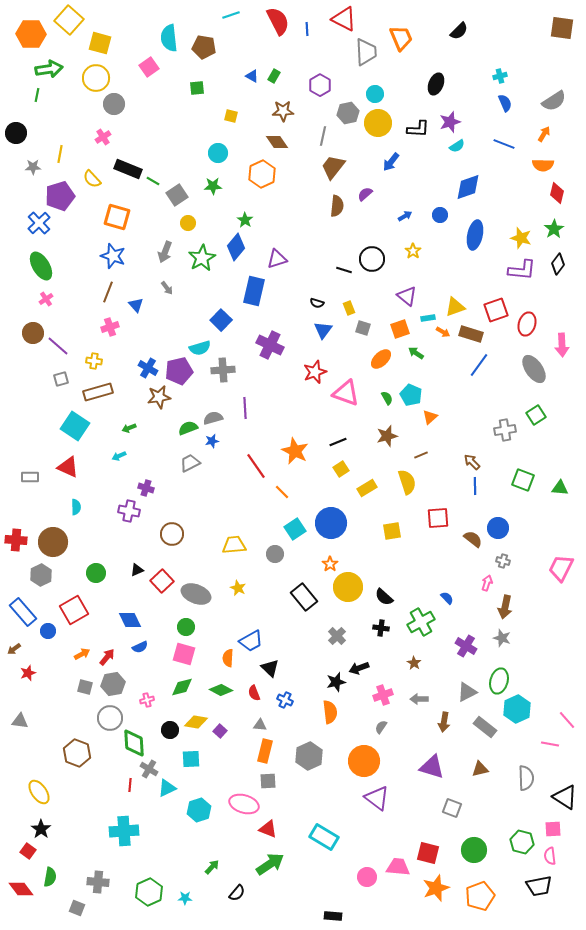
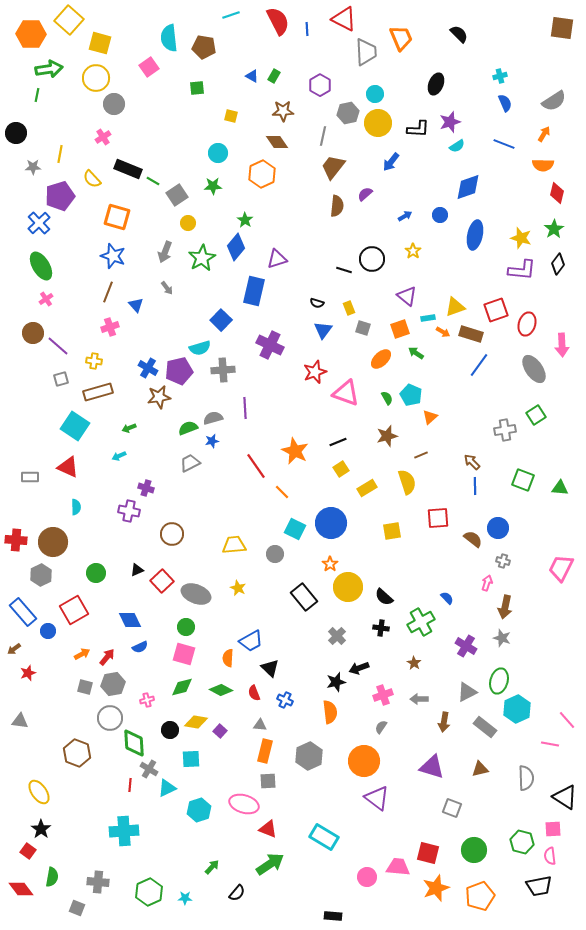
black semicircle at (459, 31): moved 3 px down; rotated 90 degrees counterclockwise
cyan square at (295, 529): rotated 30 degrees counterclockwise
green semicircle at (50, 877): moved 2 px right
